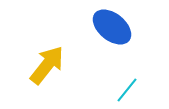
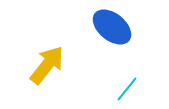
cyan line: moved 1 px up
